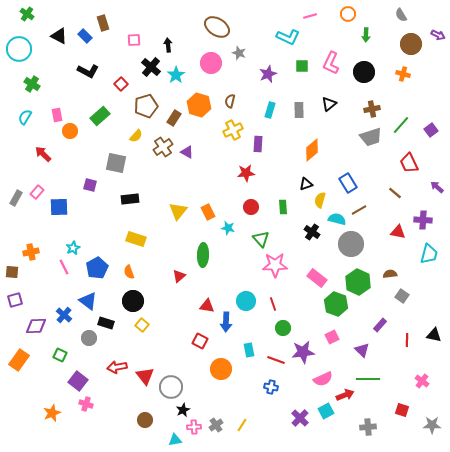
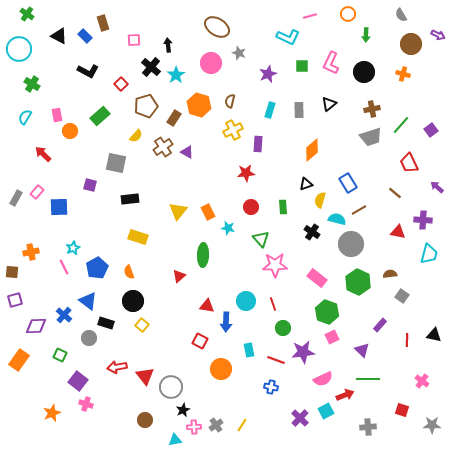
yellow rectangle at (136, 239): moved 2 px right, 2 px up
green hexagon at (336, 304): moved 9 px left, 8 px down
